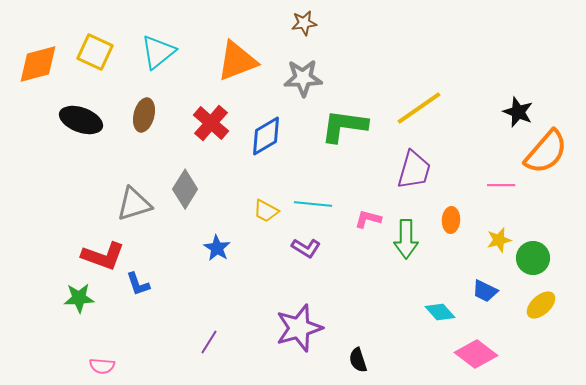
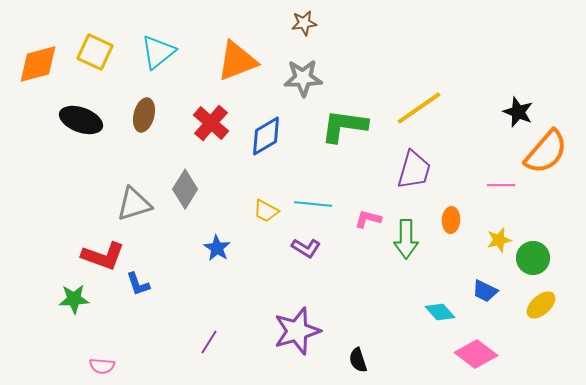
green star: moved 5 px left, 1 px down
purple star: moved 2 px left, 3 px down
